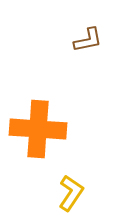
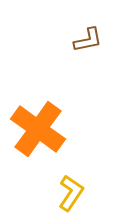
orange cross: rotated 32 degrees clockwise
